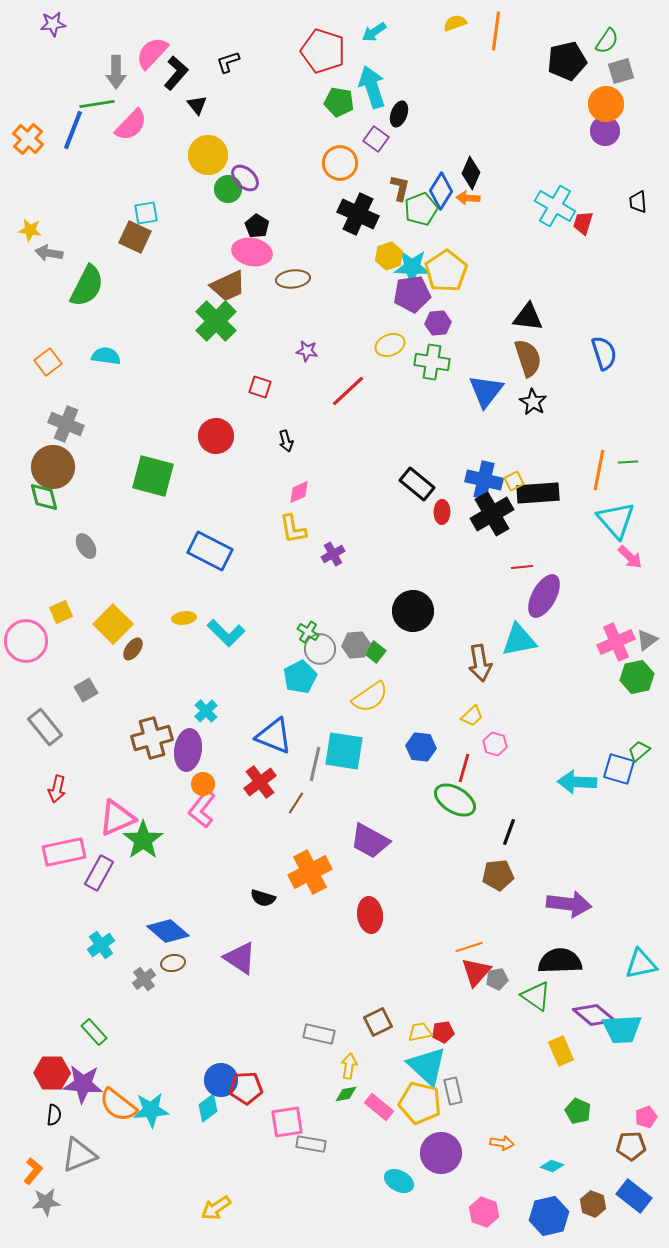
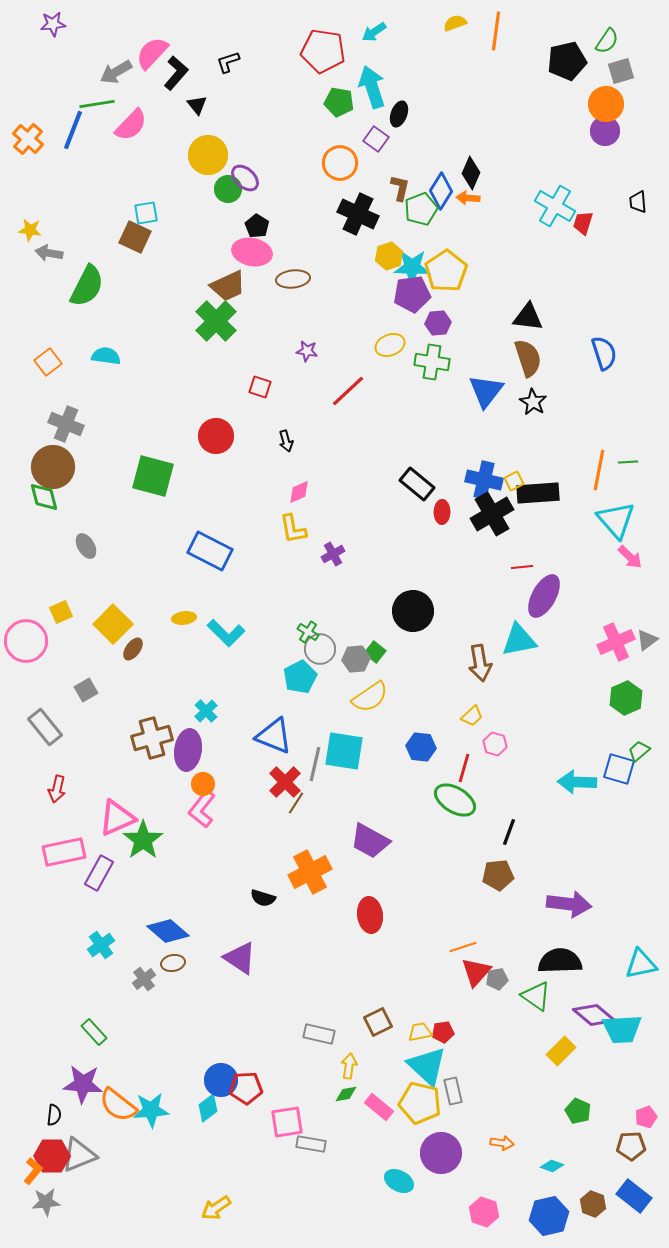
red pentagon at (323, 51): rotated 9 degrees counterclockwise
gray arrow at (116, 72): rotated 60 degrees clockwise
gray hexagon at (356, 645): moved 14 px down
green hexagon at (637, 677): moved 11 px left, 21 px down; rotated 12 degrees counterclockwise
red cross at (260, 782): moved 25 px right; rotated 8 degrees counterclockwise
orange line at (469, 947): moved 6 px left
yellow rectangle at (561, 1051): rotated 68 degrees clockwise
red hexagon at (52, 1073): moved 83 px down
